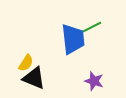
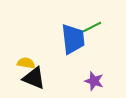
yellow semicircle: rotated 114 degrees counterclockwise
